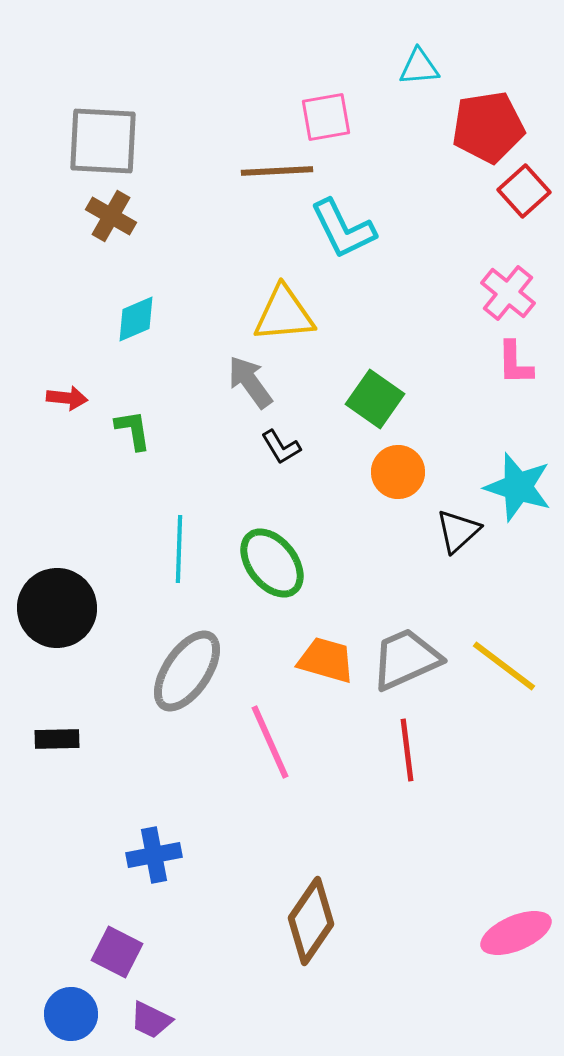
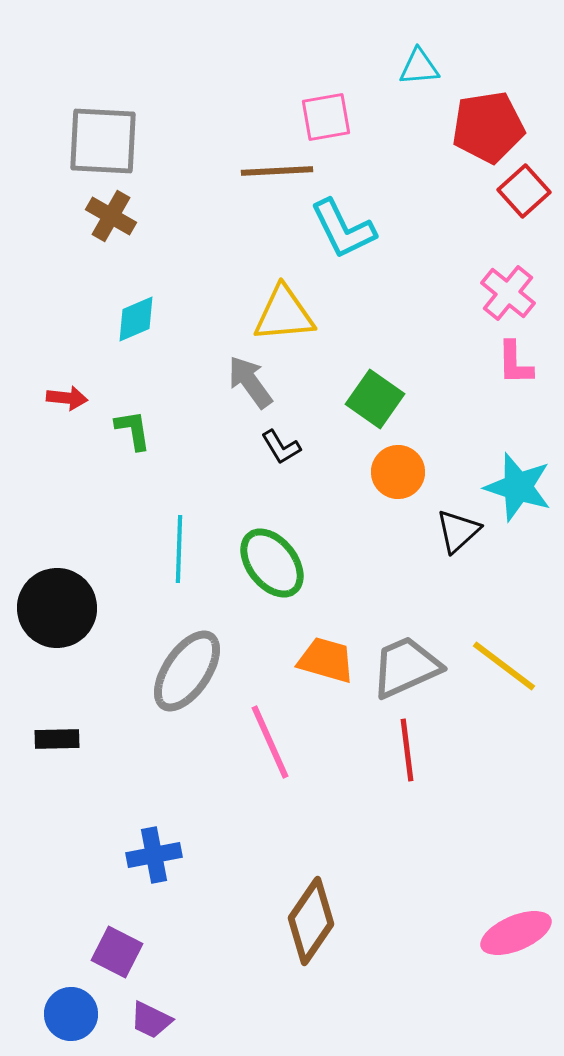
gray trapezoid: moved 8 px down
